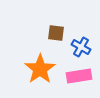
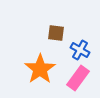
blue cross: moved 1 px left, 3 px down
pink rectangle: moved 1 px left, 2 px down; rotated 45 degrees counterclockwise
